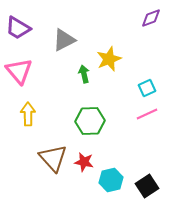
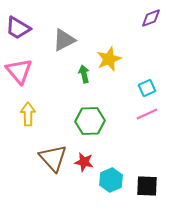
cyan hexagon: rotated 10 degrees counterclockwise
black square: rotated 35 degrees clockwise
